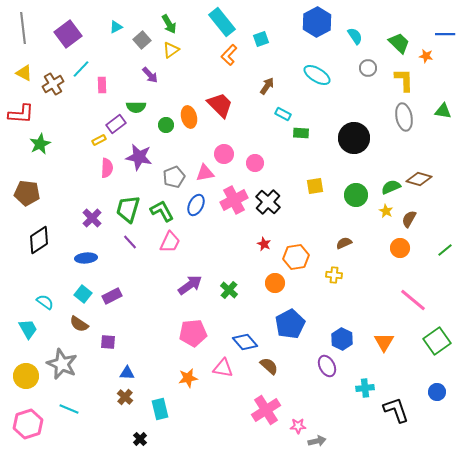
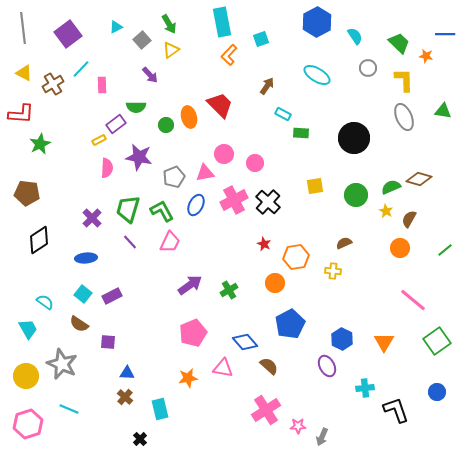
cyan rectangle at (222, 22): rotated 28 degrees clockwise
gray ellipse at (404, 117): rotated 12 degrees counterclockwise
yellow cross at (334, 275): moved 1 px left, 4 px up
green cross at (229, 290): rotated 18 degrees clockwise
pink pentagon at (193, 333): rotated 16 degrees counterclockwise
gray arrow at (317, 441): moved 5 px right, 4 px up; rotated 126 degrees clockwise
